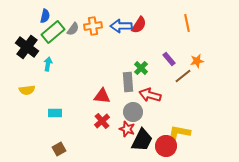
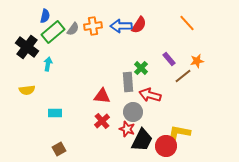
orange line: rotated 30 degrees counterclockwise
